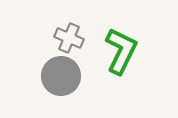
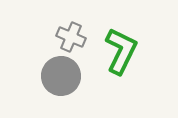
gray cross: moved 2 px right, 1 px up
